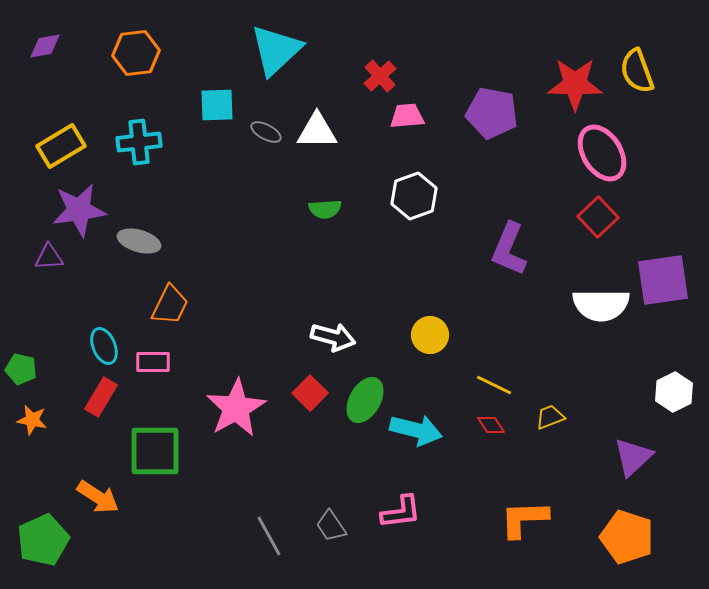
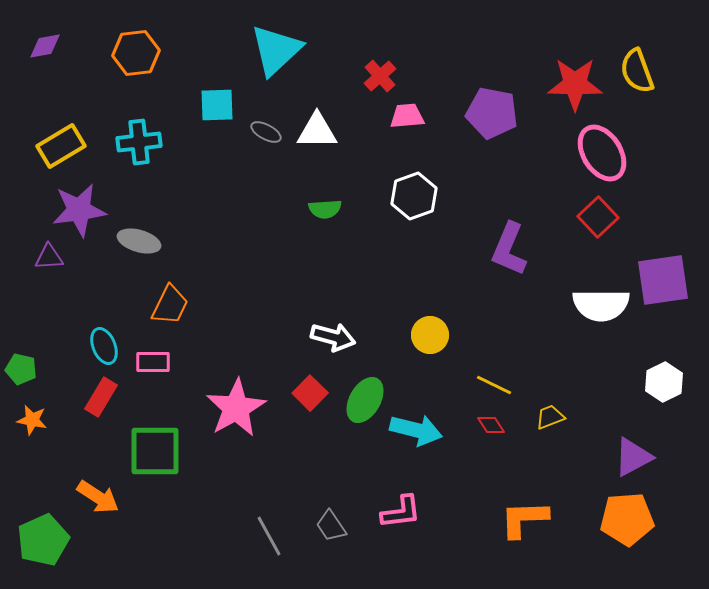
white hexagon at (674, 392): moved 10 px left, 10 px up
purple triangle at (633, 457): rotated 15 degrees clockwise
orange pentagon at (627, 537): moved 18 px up; rotated 22 degrees counterclockwise
